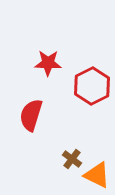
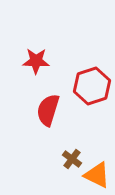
red star: moved 12 px left, 2 px up
red hexagon: rotated 9 degrees clockwise
red semicircle: moved 17 px right, 5 px up
